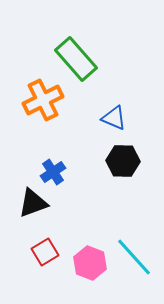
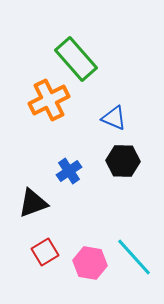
orange cross: moved 6 px right
blue cross: moved 16 px right, 1 px up
pink hexagon: rotated 12 degrees counterclockwise
